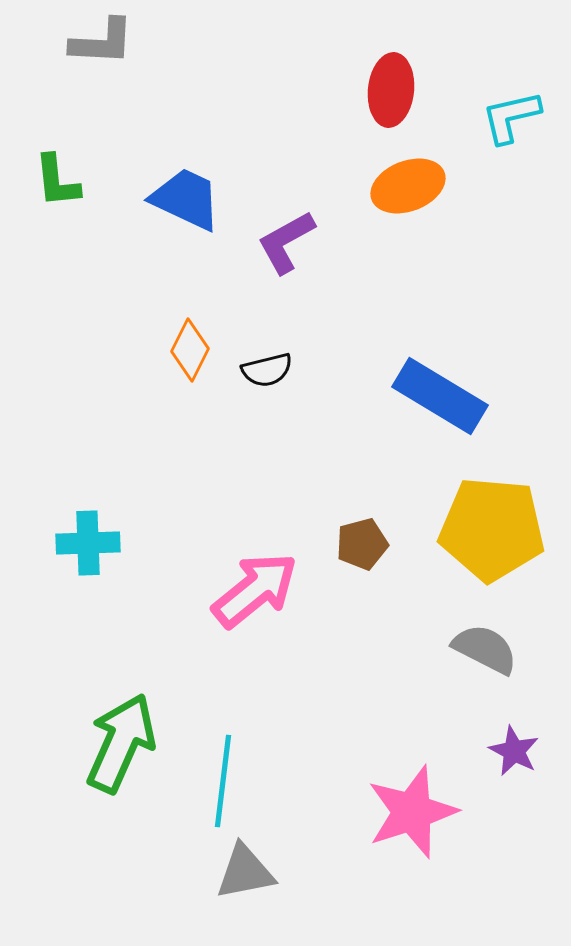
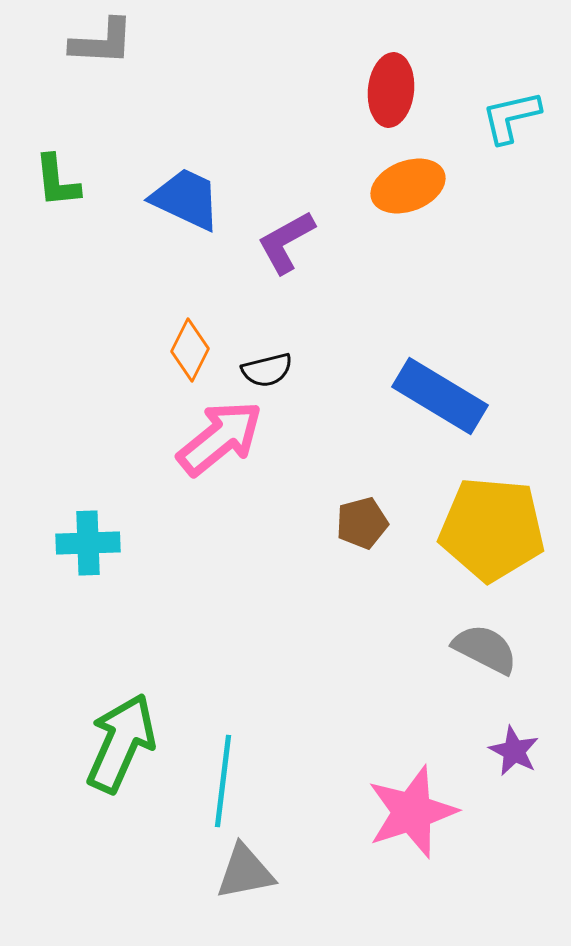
brown pentagon: moved 21 px up
pink arrow: moved 35 px left, 152 px up
